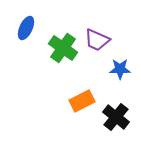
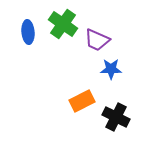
blue ellipse: moved 2 px right, 4 px down; rotated 30 degrees counterclockwise
green cross: moved 24 px up
blue star: moved 9 px left
black cross: rotated 12 degrees counterclockwise
